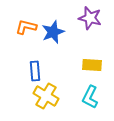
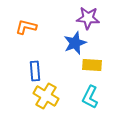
purple star: moved 2 px left; rotated 10 degrees counterclockwise
blue star: moved 22 px right, 11 px down
